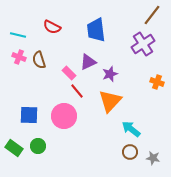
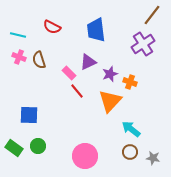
orange cross: moved 27 px left
pink circle: moved 21 px right, 40 px down
